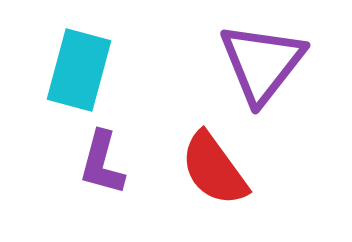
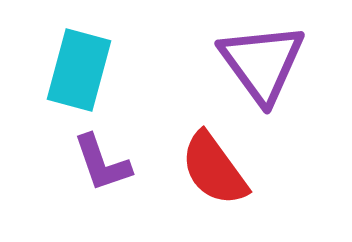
purple triangle: rotated 14 degrees counterclockwise
purple L-shape: rotated 34 degrees counterclockwise
